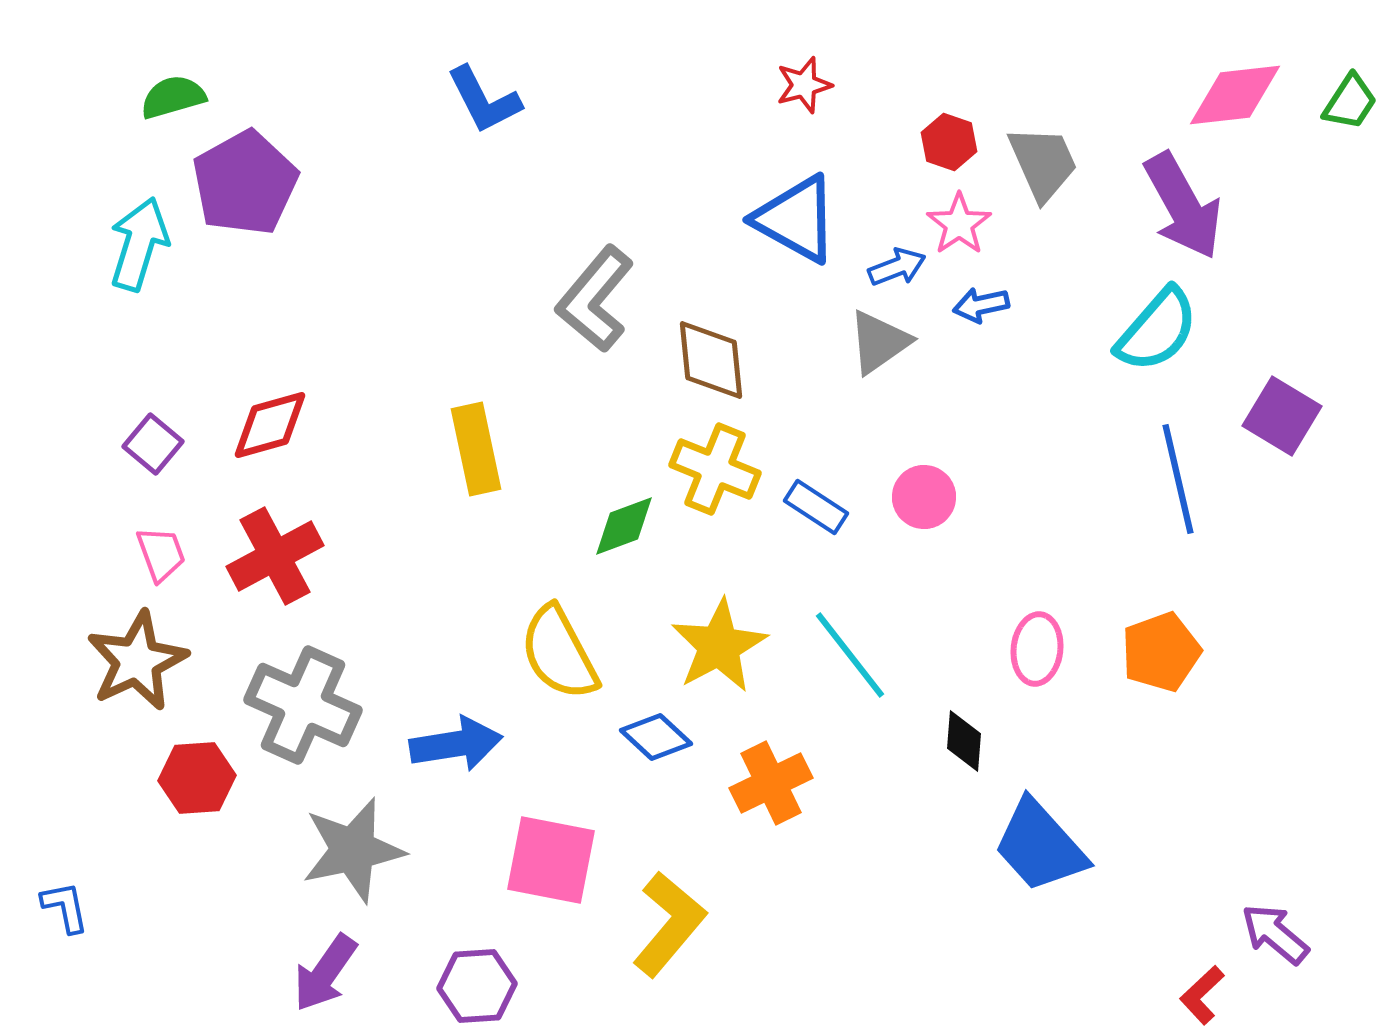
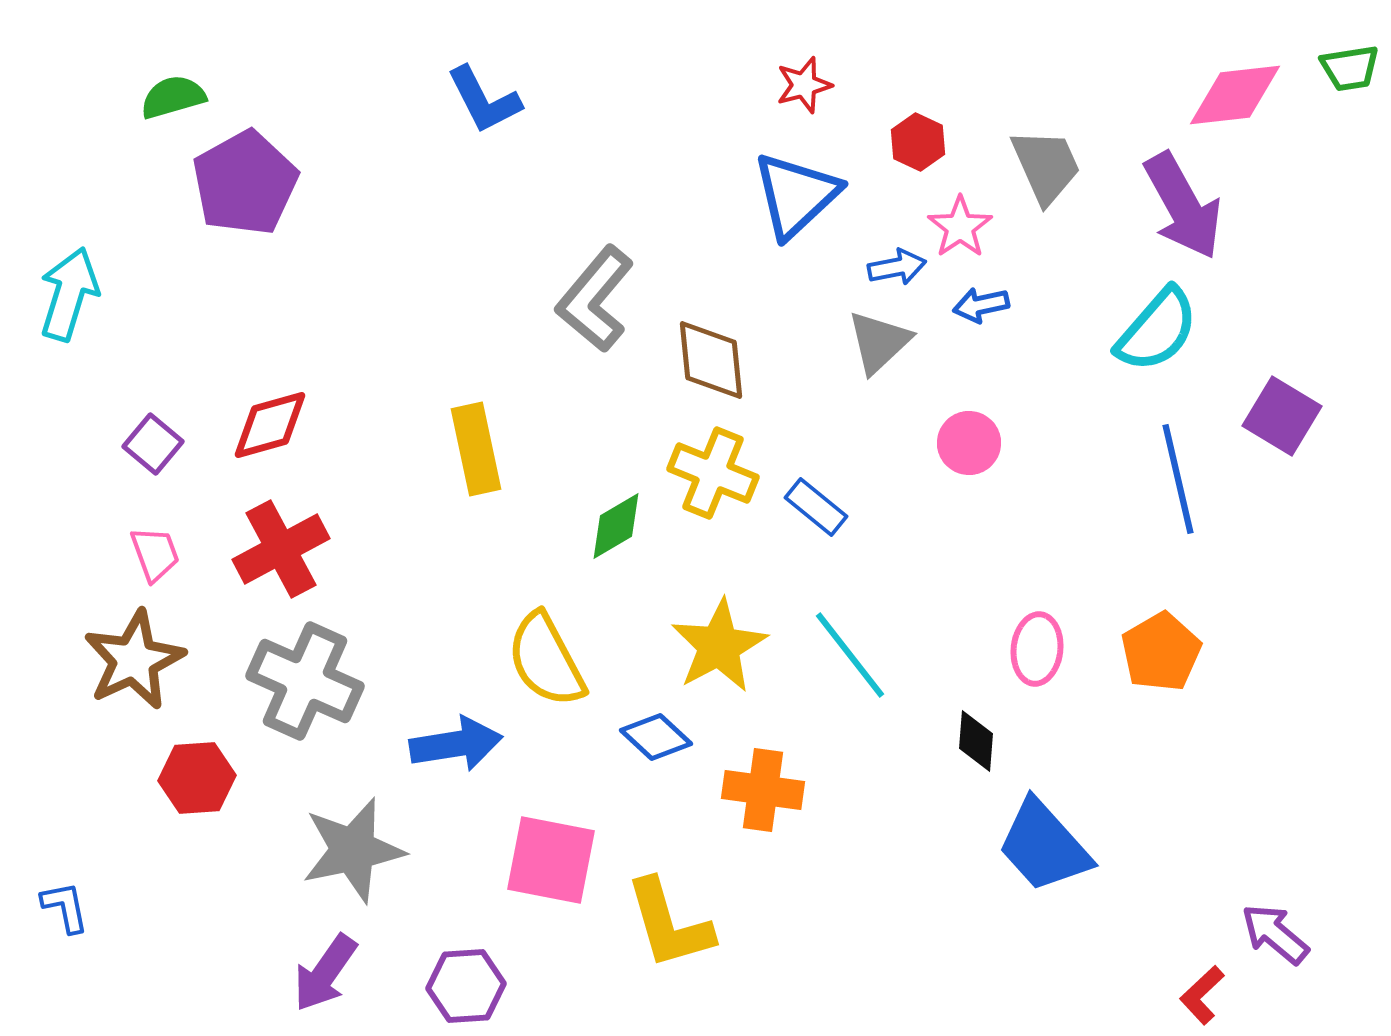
green trapezoid at (1350, 102): moved 34 px up; rotated 48 degrees clockwise
red hexagon at (949, 142): moved 31 px left; rotated 6 degrees clockwise
gray trapezoid at (1043, 163): moved 3 px right, 3 px down
blue triangle at (796, 219): moved 24 px up; rotated 48 degrees clockwise
pink star at (959, 224): moved 1 px right, 3 px down
cyan arrow at (139, 244): moved 70 px left, 50 px down
blue arrow at (897, 267): rotated 10 degrees clockwise
gray triangle at (879, 342): rotated 8 degrees counterclockwise
yellow cross at (715, 469): moved 2 px left, 4 px down
pink circle at (924, 497): moved 45 px right, 54 px up
blue rectangle at (816, 507): rotated 6 degrees clockwise
green diamond at (624, 526): moved 8 px left; rotated 10 degrees counterclockwise
pink trapezoid at (161, 554): moved 6 px left
red cross at (275, 556): moved 6 px right, 7 px up
orange pentagon at (1161, 652): rotated 10 degrees counterclockwise
yellow semicircle at (559, 653): moved 13 px left, 7 px down
brown star at (137, 661): moved 3 px left, 1 px up
gray cross at (303, 705): moved 2 px right, 24 px up
black diamond at (964, 741): moved 12 px right
orange cross at (771, 783): moved 8 px left, 7 px down; rotated 34 degrees clockwise
blue trapezoid at (1040, 846): moved 4 px right
yellow L-shape at (669, 924): rotated 124 degrees clockwise
purple hexagon at (477, 986): moved 11 px left
